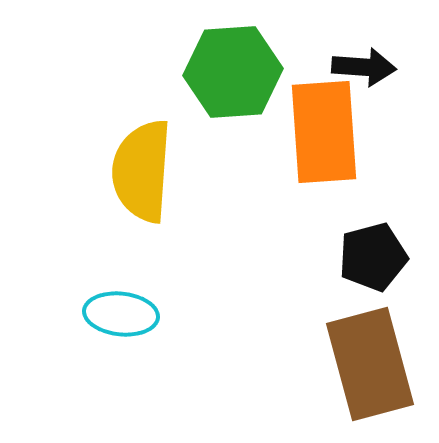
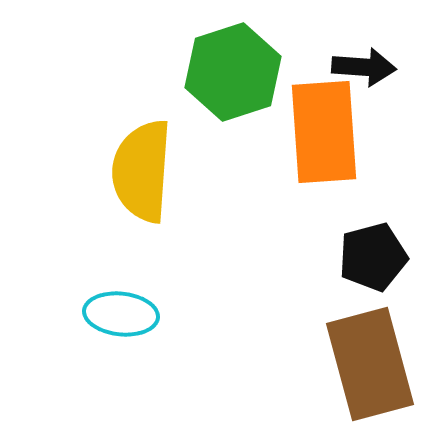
green hexagon: rotated 14 degrees counterclockwise
